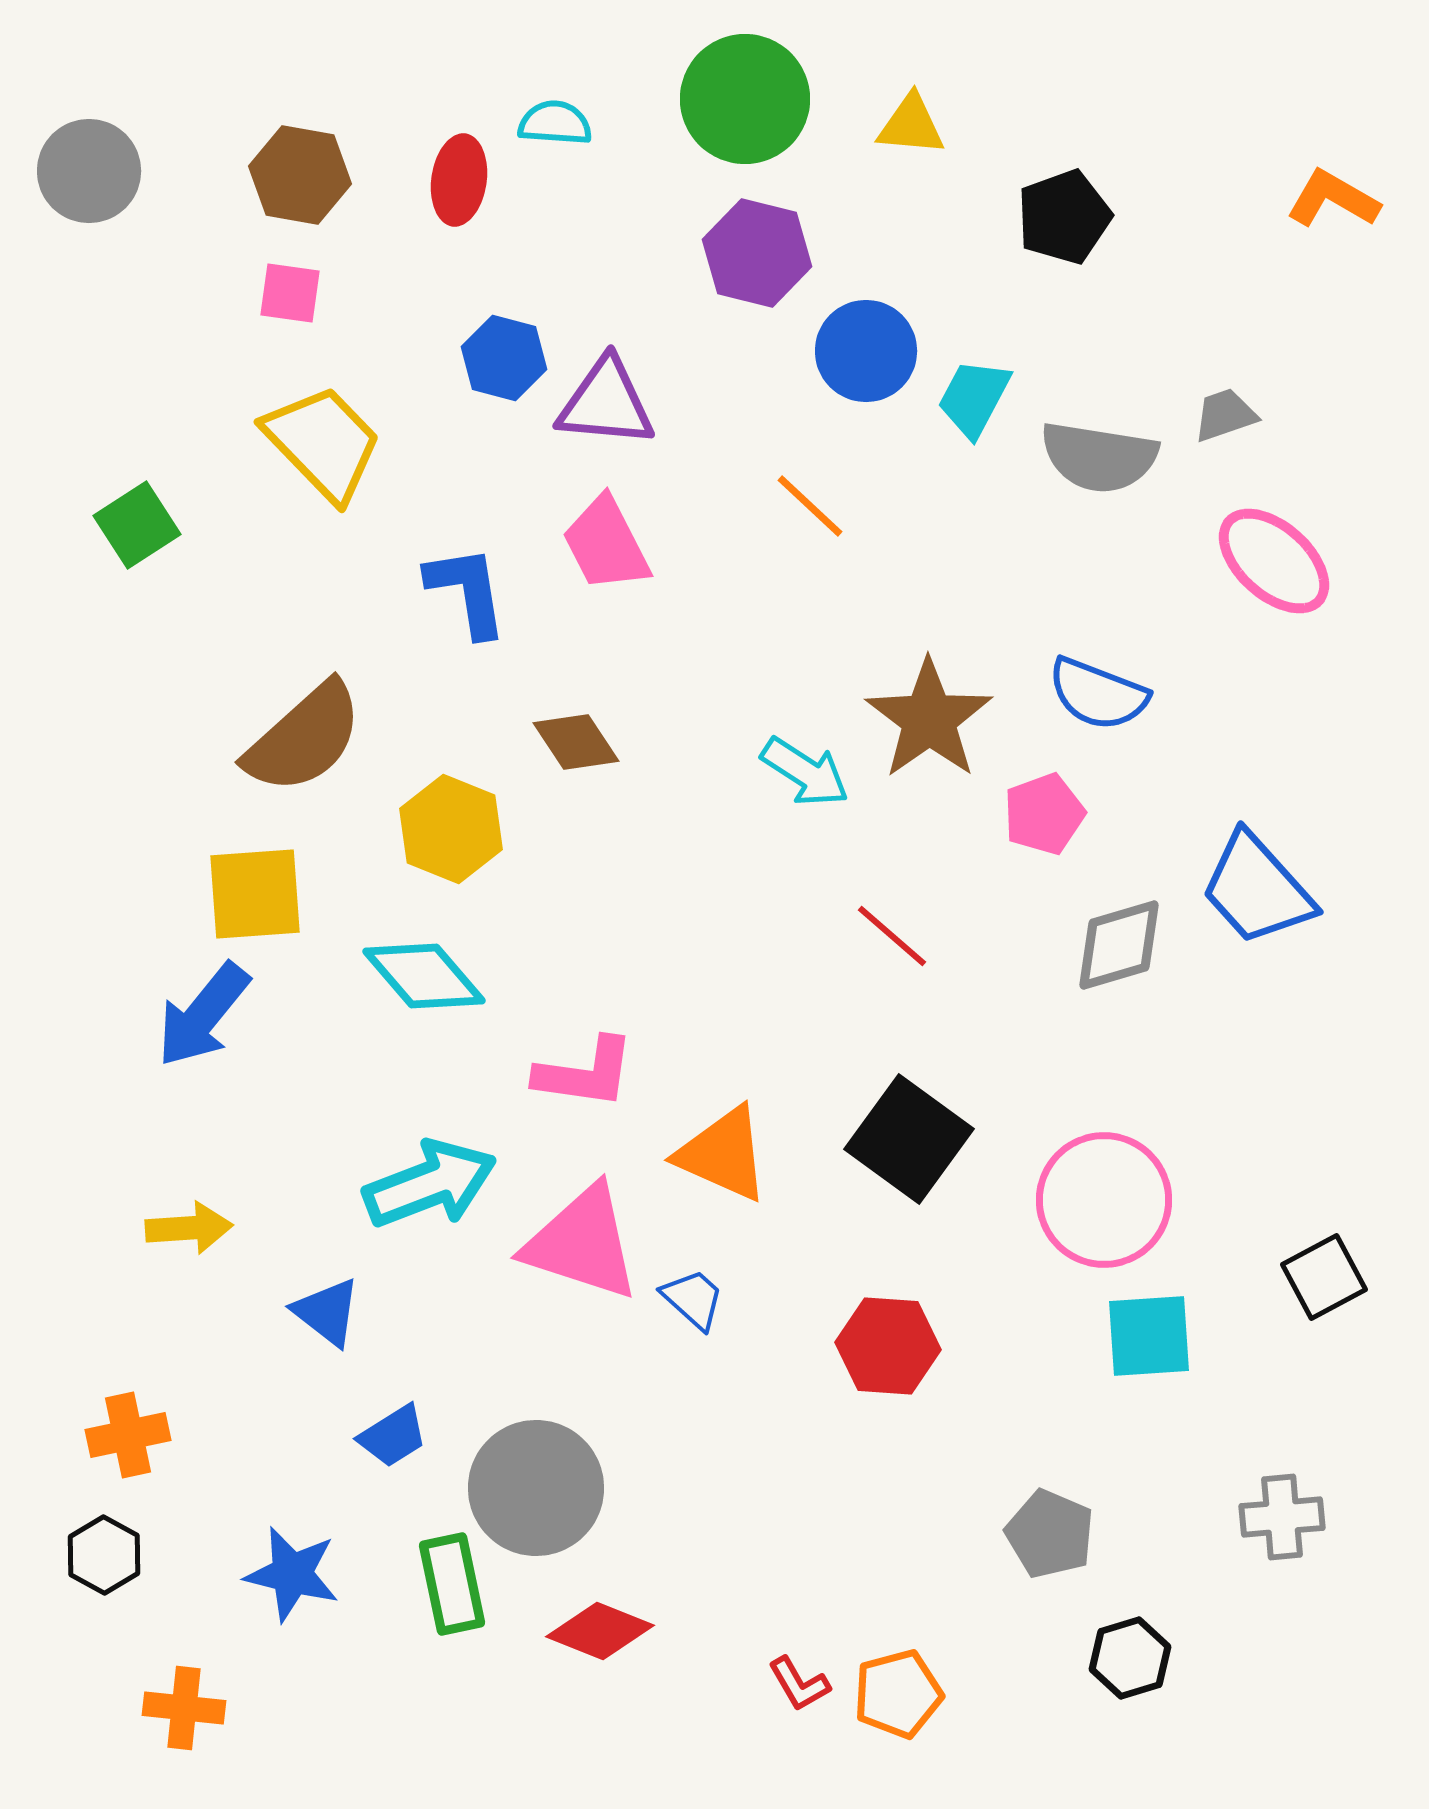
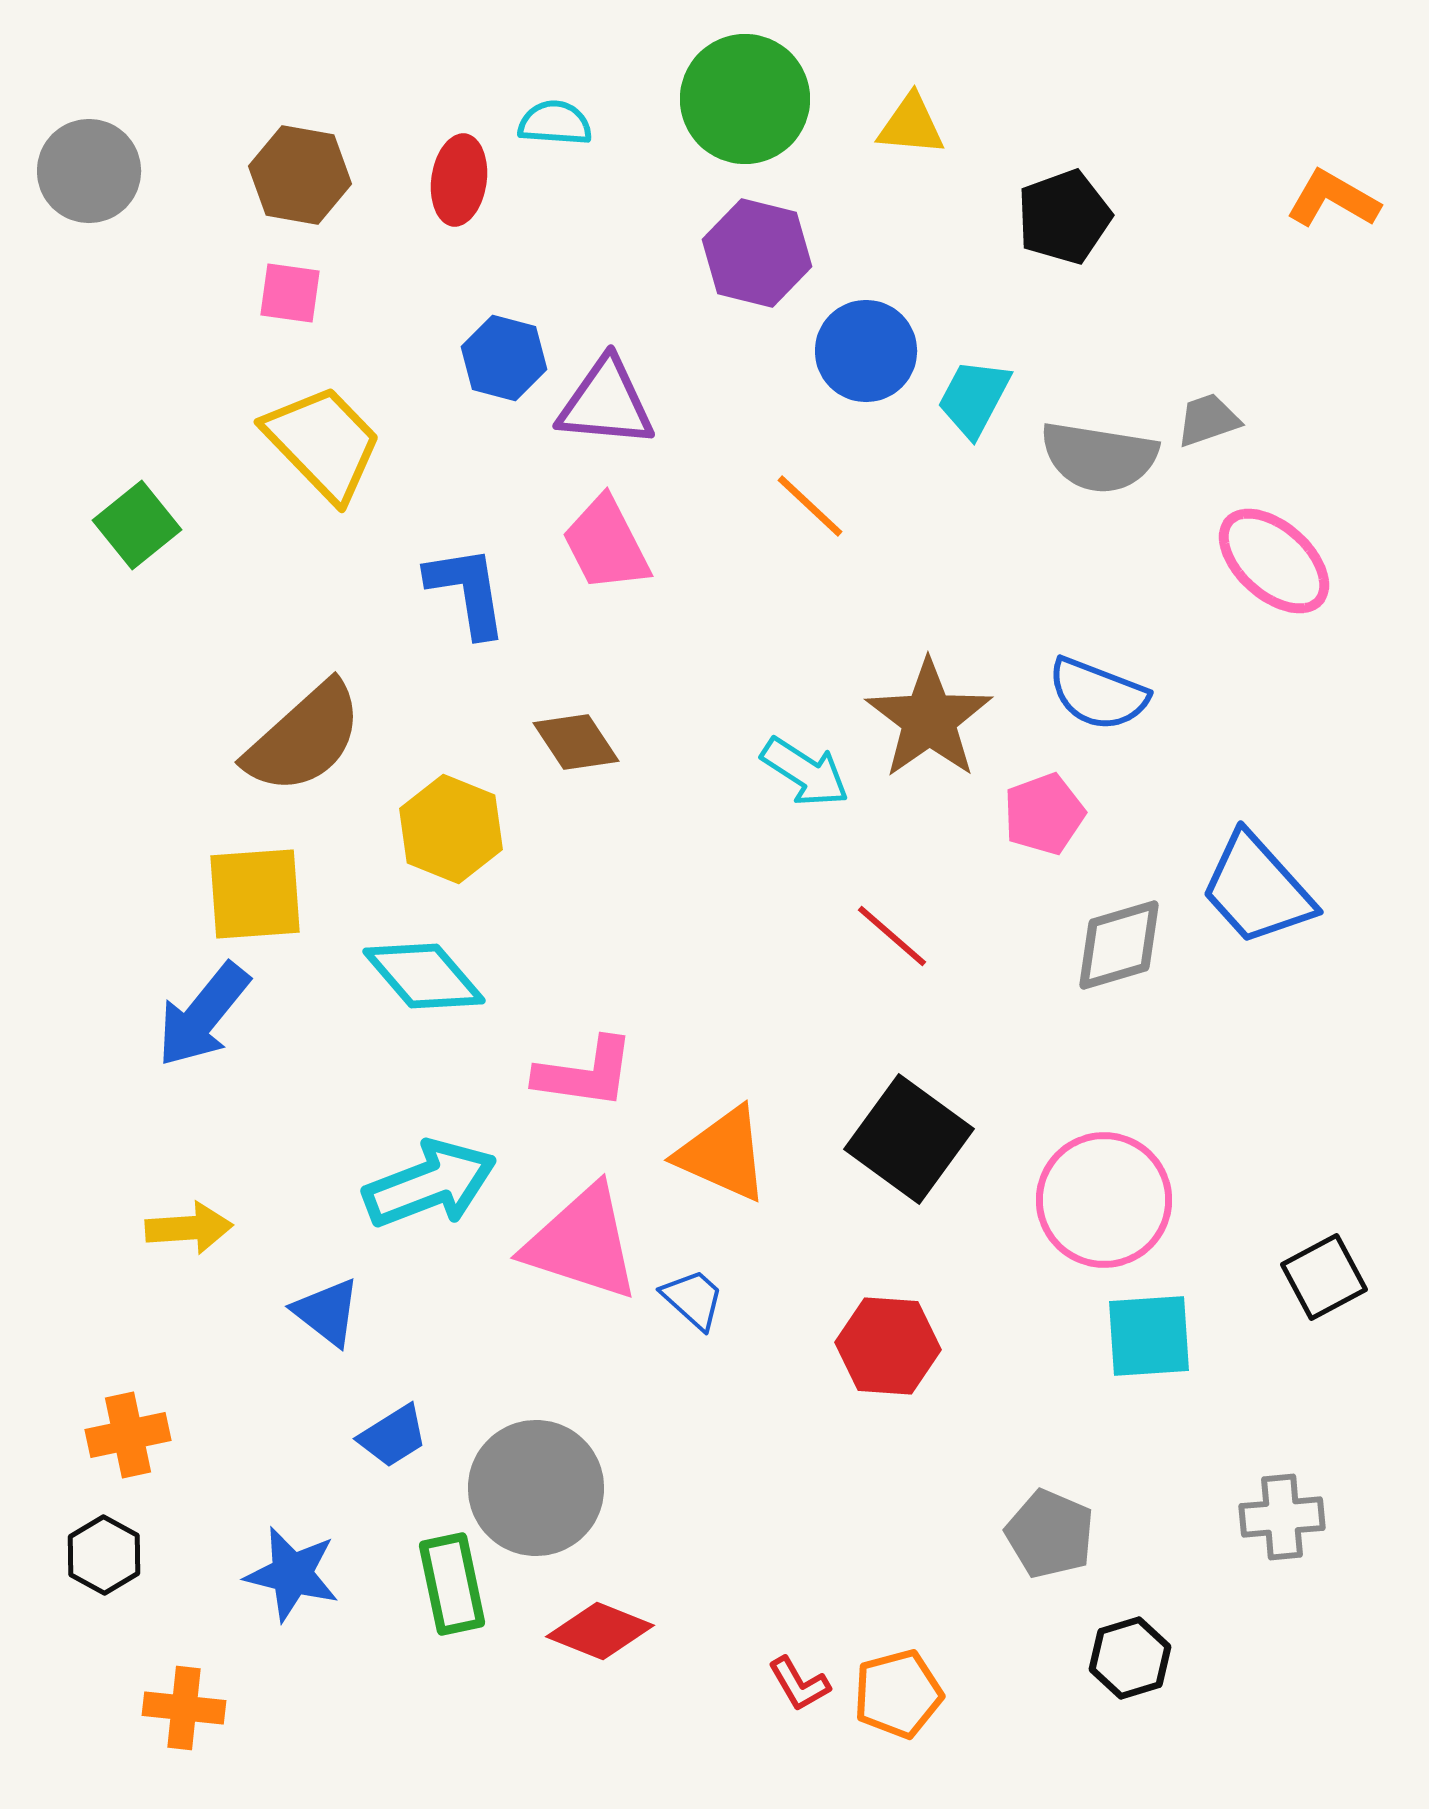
gray trapezoid at (1225, 415): moved 17 px left, 5 px down
green square at (137, 525): rotated 6 degrees counterclockwise
